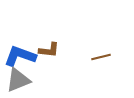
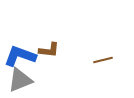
brown line: moved 2 px right, 3 px down
gray triangle: moved 2 px right
